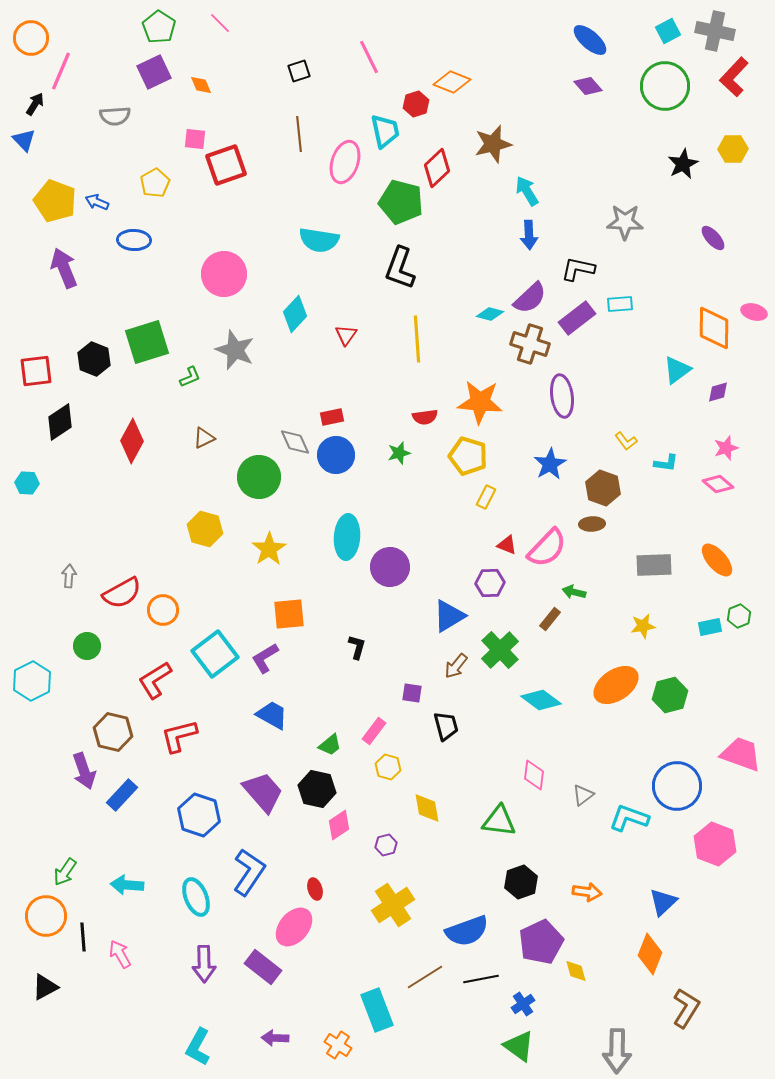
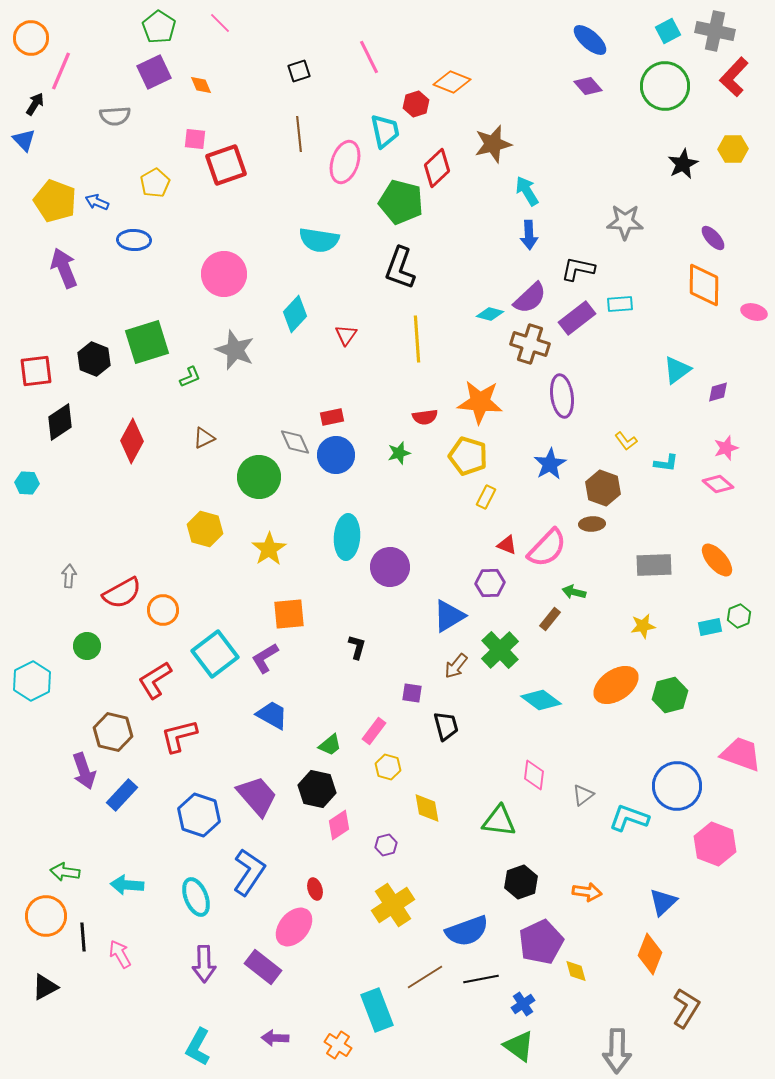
orange diamond at (714, 328): moved 10 px left, 43 px up
purple trapezoid at (263, 792): moved 6 px left, 4 px down
green arrow at (65, 872): rotated 64 degrees clockwise
